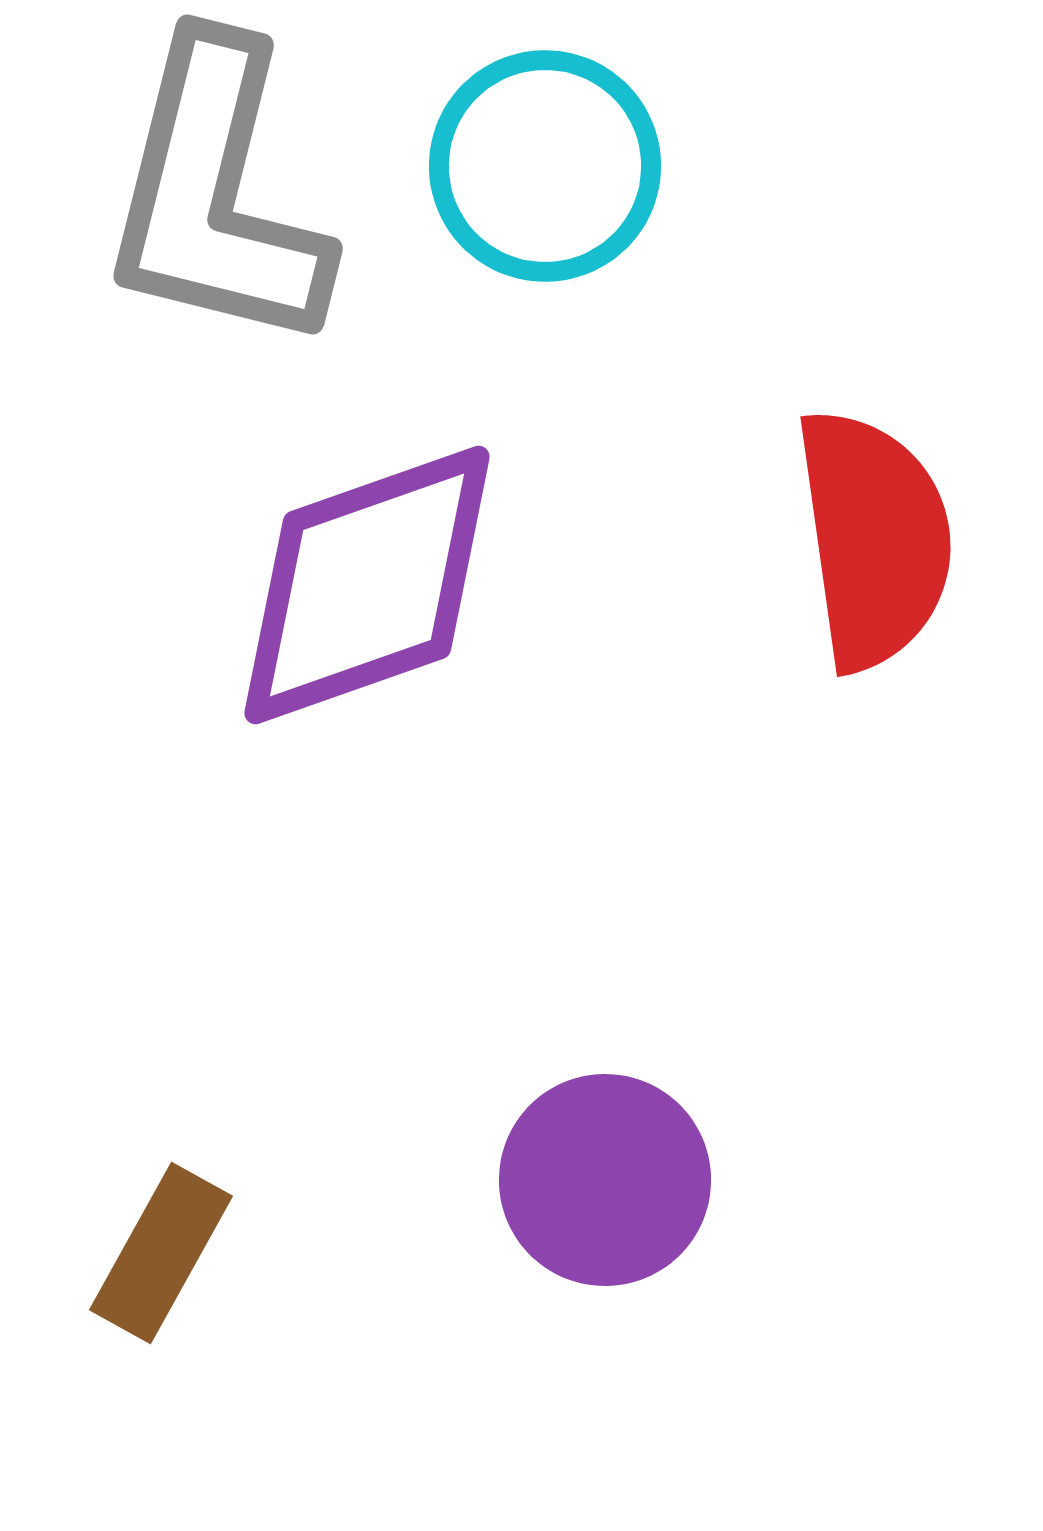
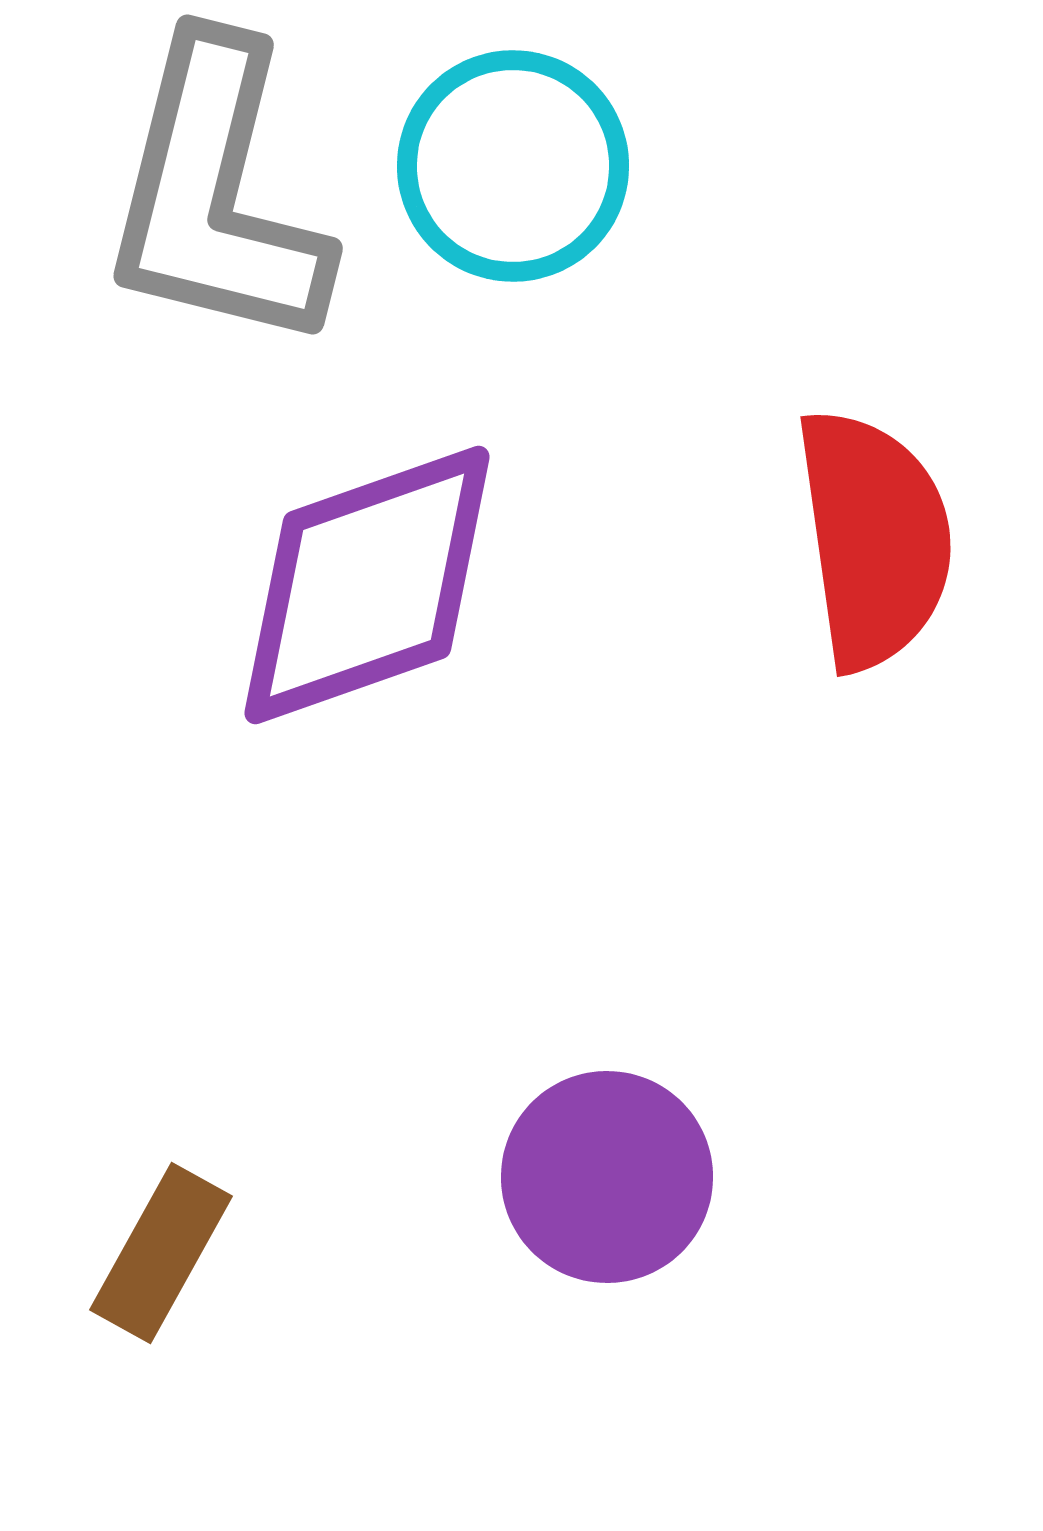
cyan circle: moved 32 px left
purple circle: moved 2 px right, 3 px up
